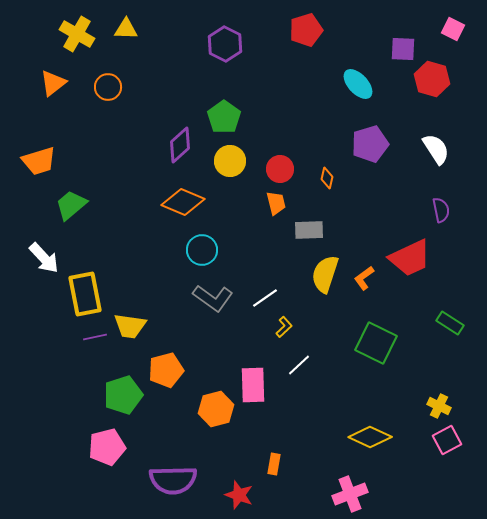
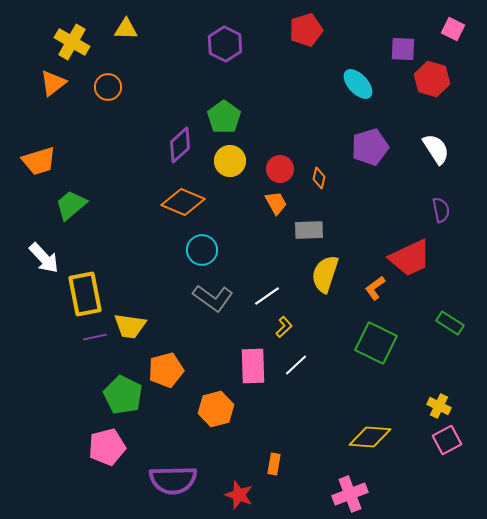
yellow cross at (77, 34): moved 5 px left, 8 px down
purple pentagon at (370, 144): moved 3 px down
orange diamond at (327, 178): moved 8 px left
orange trapezoid at (276, 203): rotated 15 degrees counterclockwise
orange L-shape at (364, 278): moved 11 px right, 10 px down
white line at (265, 298): moved 2 px right, 2 px up
white line at (299, 365): moved 3 px left
pink rectangle at (253, 385): moved 19 px up
green pentagon at (123, 395): rotated 27 degrees counterclockwise
yellow diamond at (370, 437): rotated 21 degrees counterclockwise
